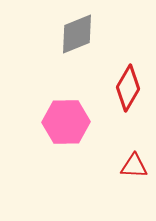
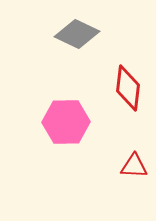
gray diamond: rotated 48 degrees clockwise
red diamond: rotated 24 degrees counterclockwise
